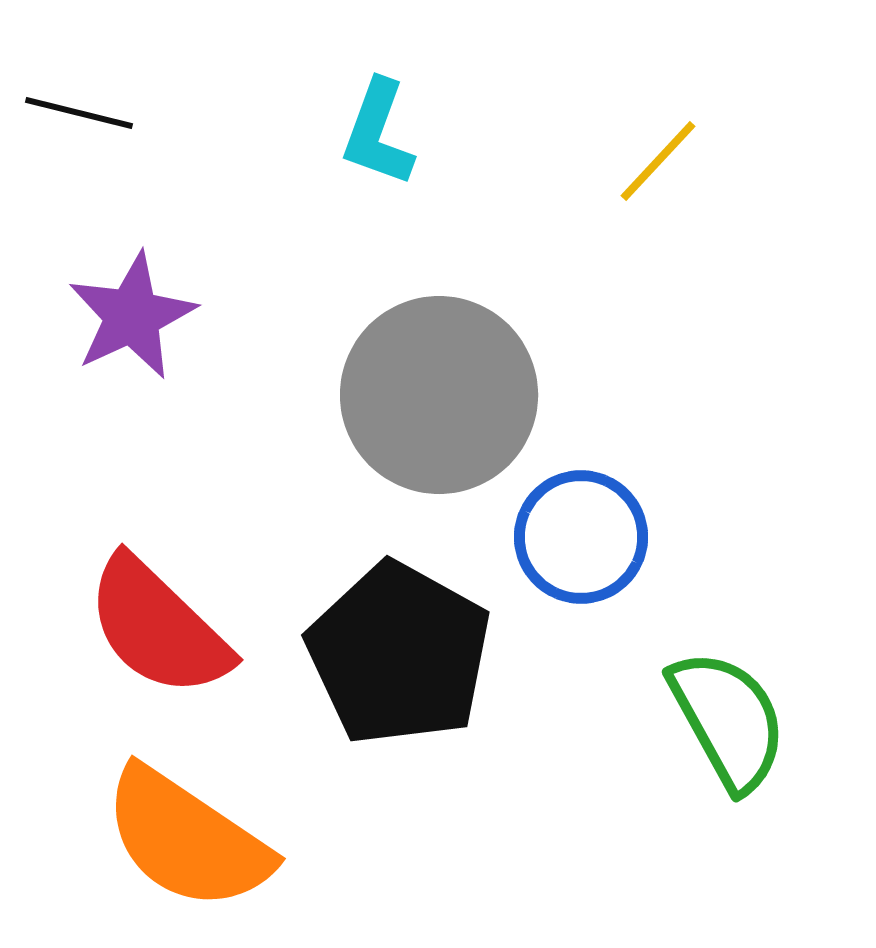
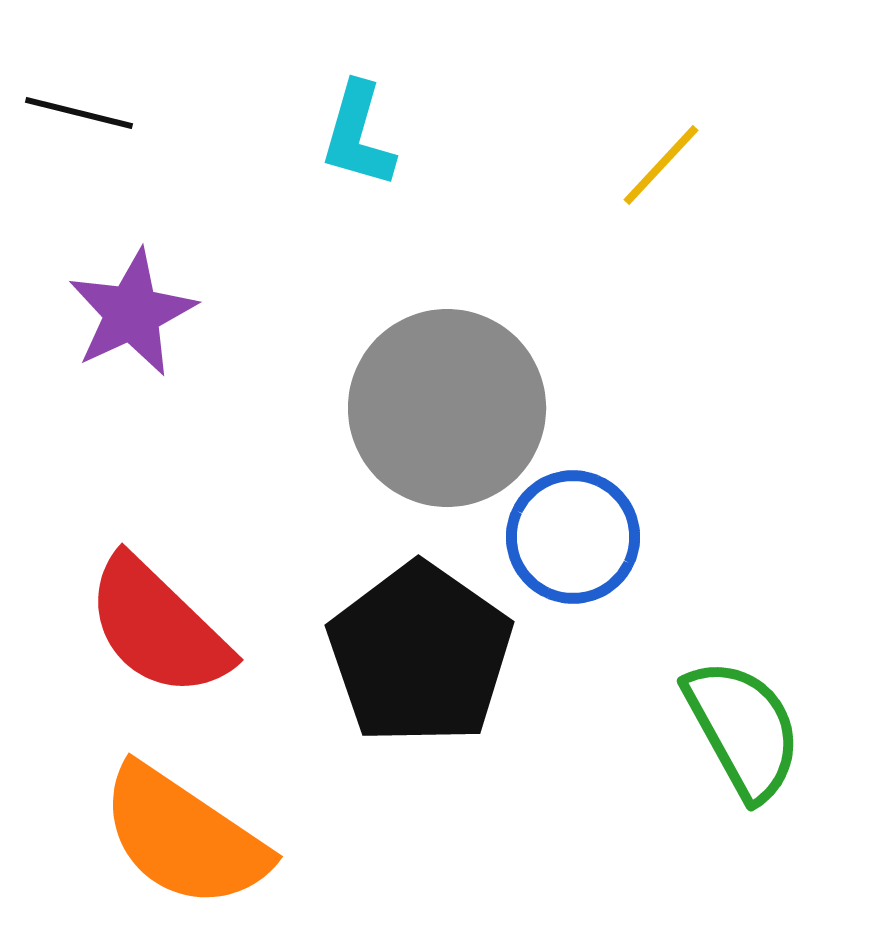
cyan L-shape: moved 20 px left, 2 px down; rotated 4 degrees counterclockwise
yellow line: moved 3 px right, 4 px down
purple star: moved 3 px up
gray circle: moved 8 px right, 13 px down
blue circle: moved 8 px left
black pentagon: moved 21 px right; rotated 6 degrees clockwise
green semicircle: moved 15 px right, 9 px down
orange semicircle: moved 3 px left, 2 px up
